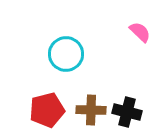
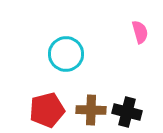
pink semicircle: rotated 30 degrees clockwise
